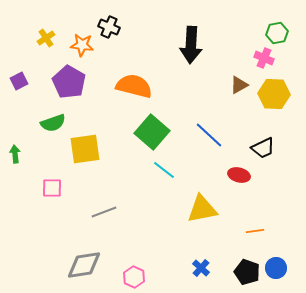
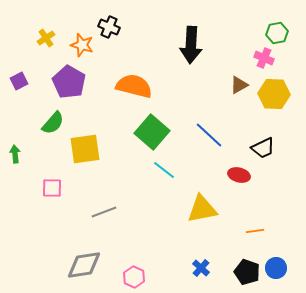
orange star: rotated 10 degrees clockwise
green semicircle: rotated 30 degrees counterclockwise
